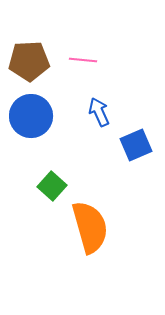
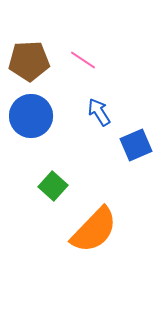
pink line: rotated 28 degrees clockwise
blue arrow: rotated 8 degrees counterclockwise
green square: moved 1 px right
orange semicircle: moved 4 px right, 3 px down; rotated 60 degrees clockwise
